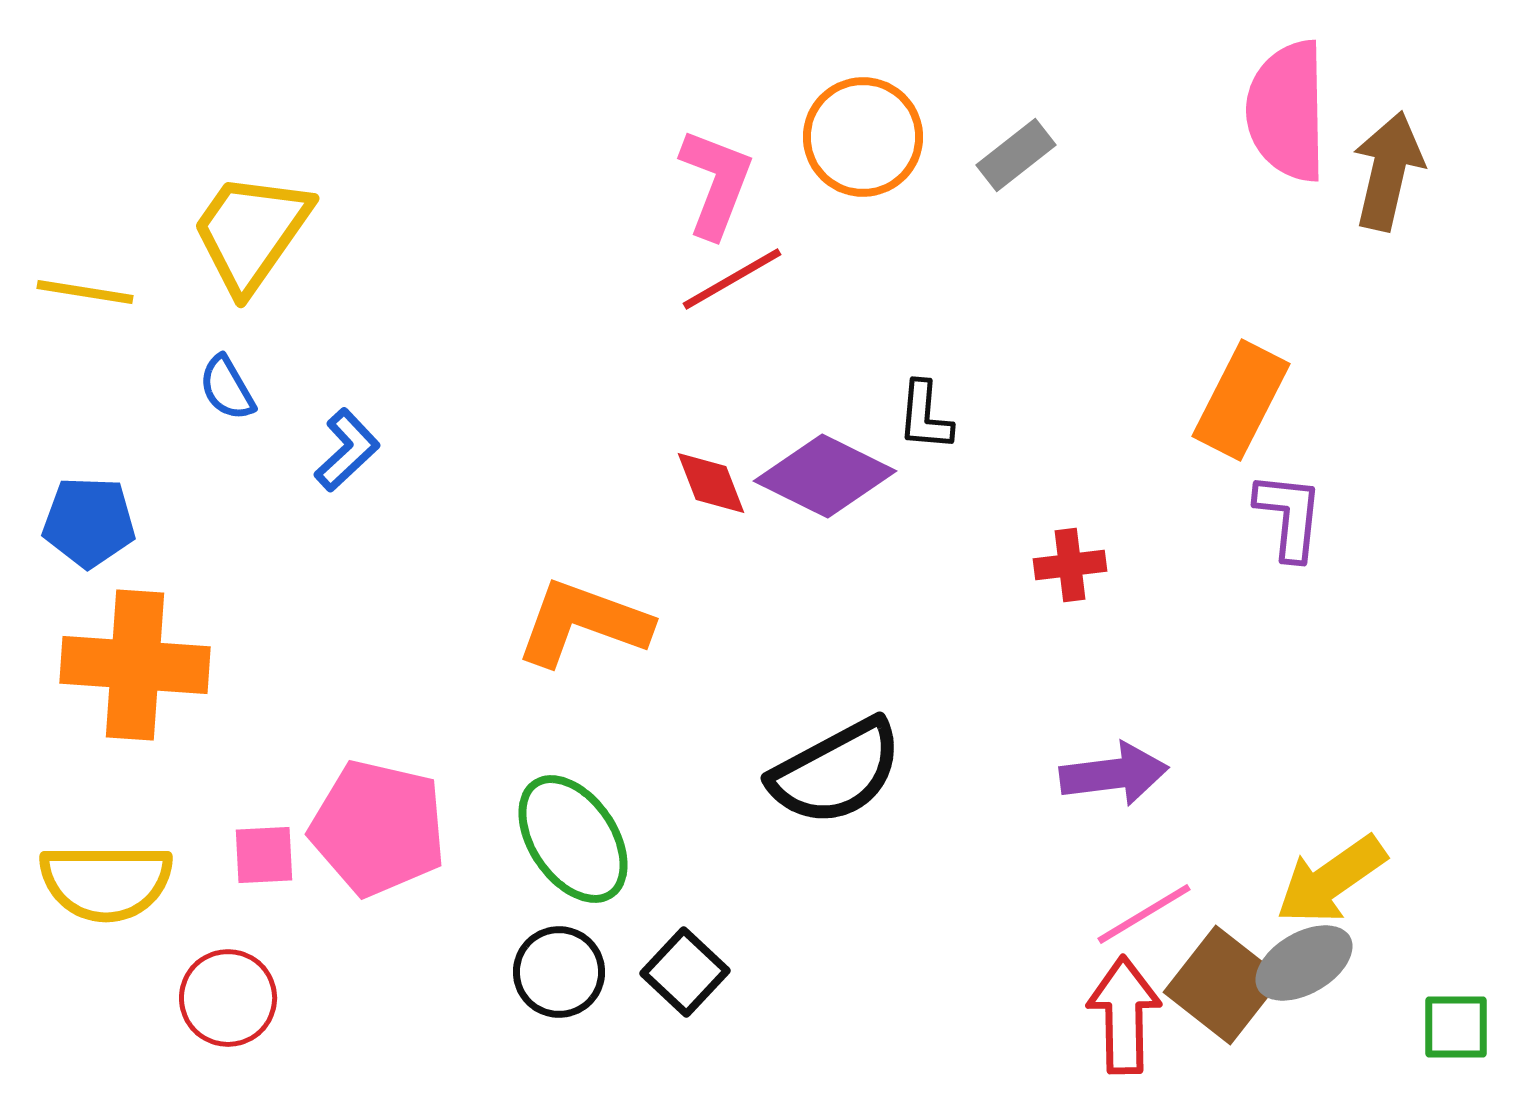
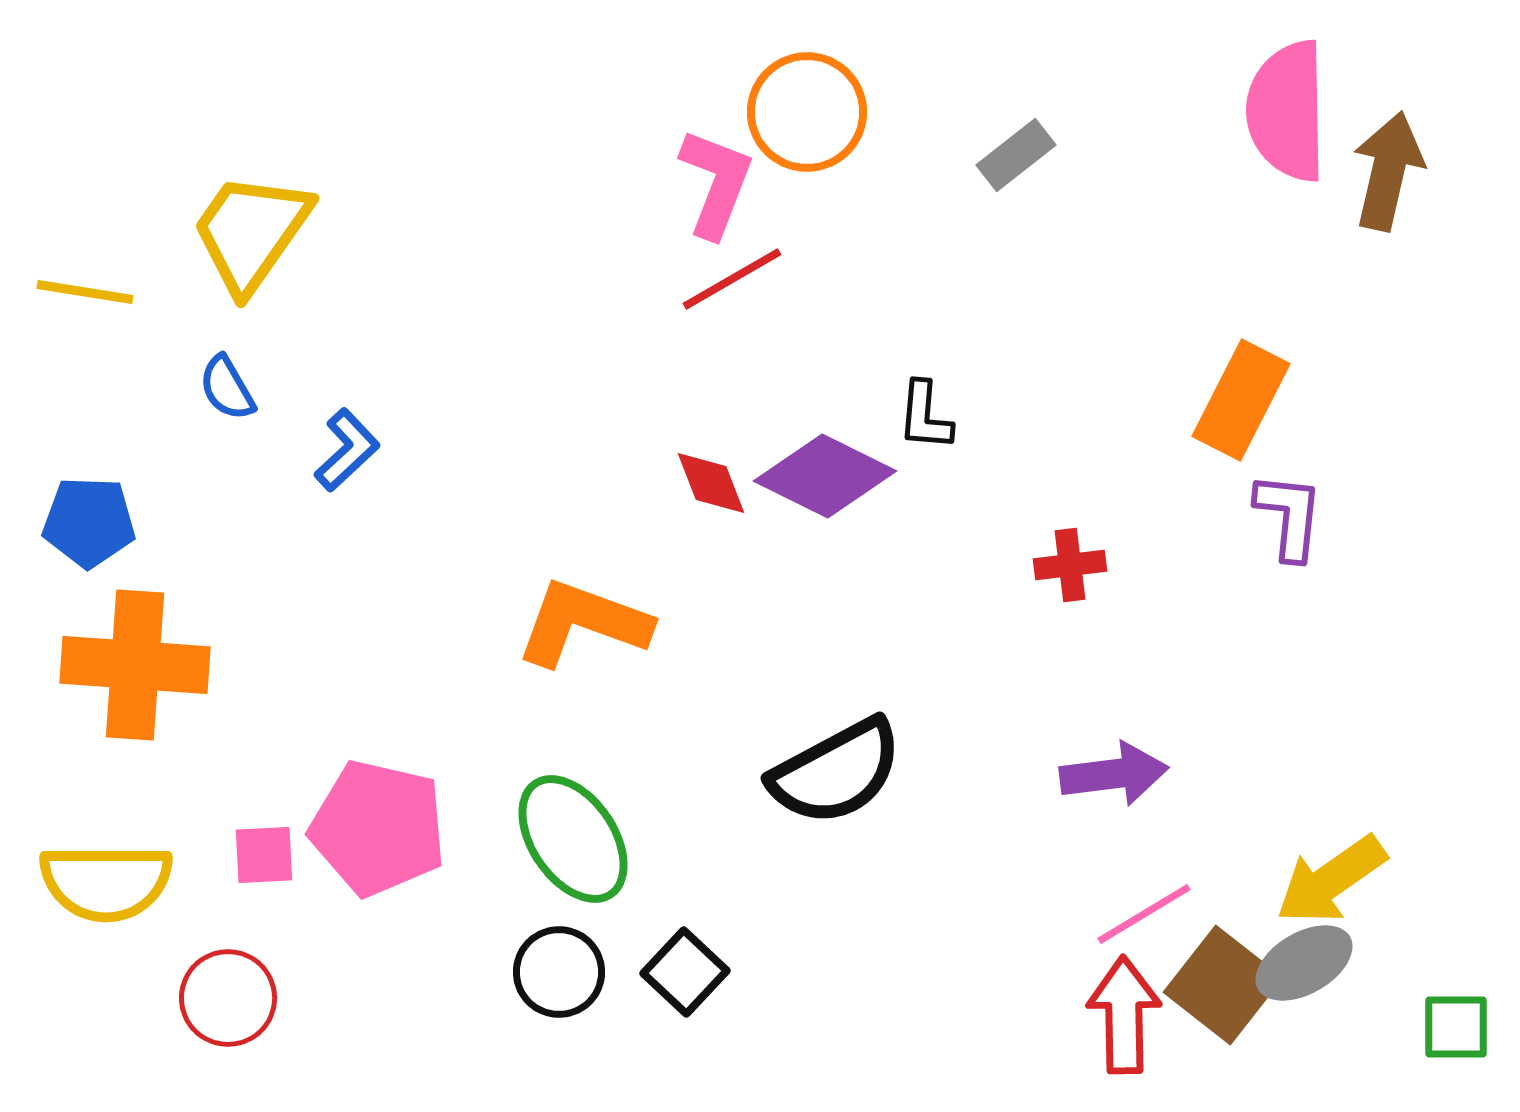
orange circle: moved 56 px left, 25 px up
